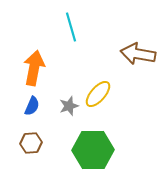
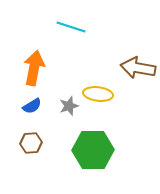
cyan line: rotated 56 degrees counterclockwise
brown arrow: moved 14 px down
yellow ellipse: rotated 56 degrees clockwise
blue semicircle: rotated 36 degrees clockwise
